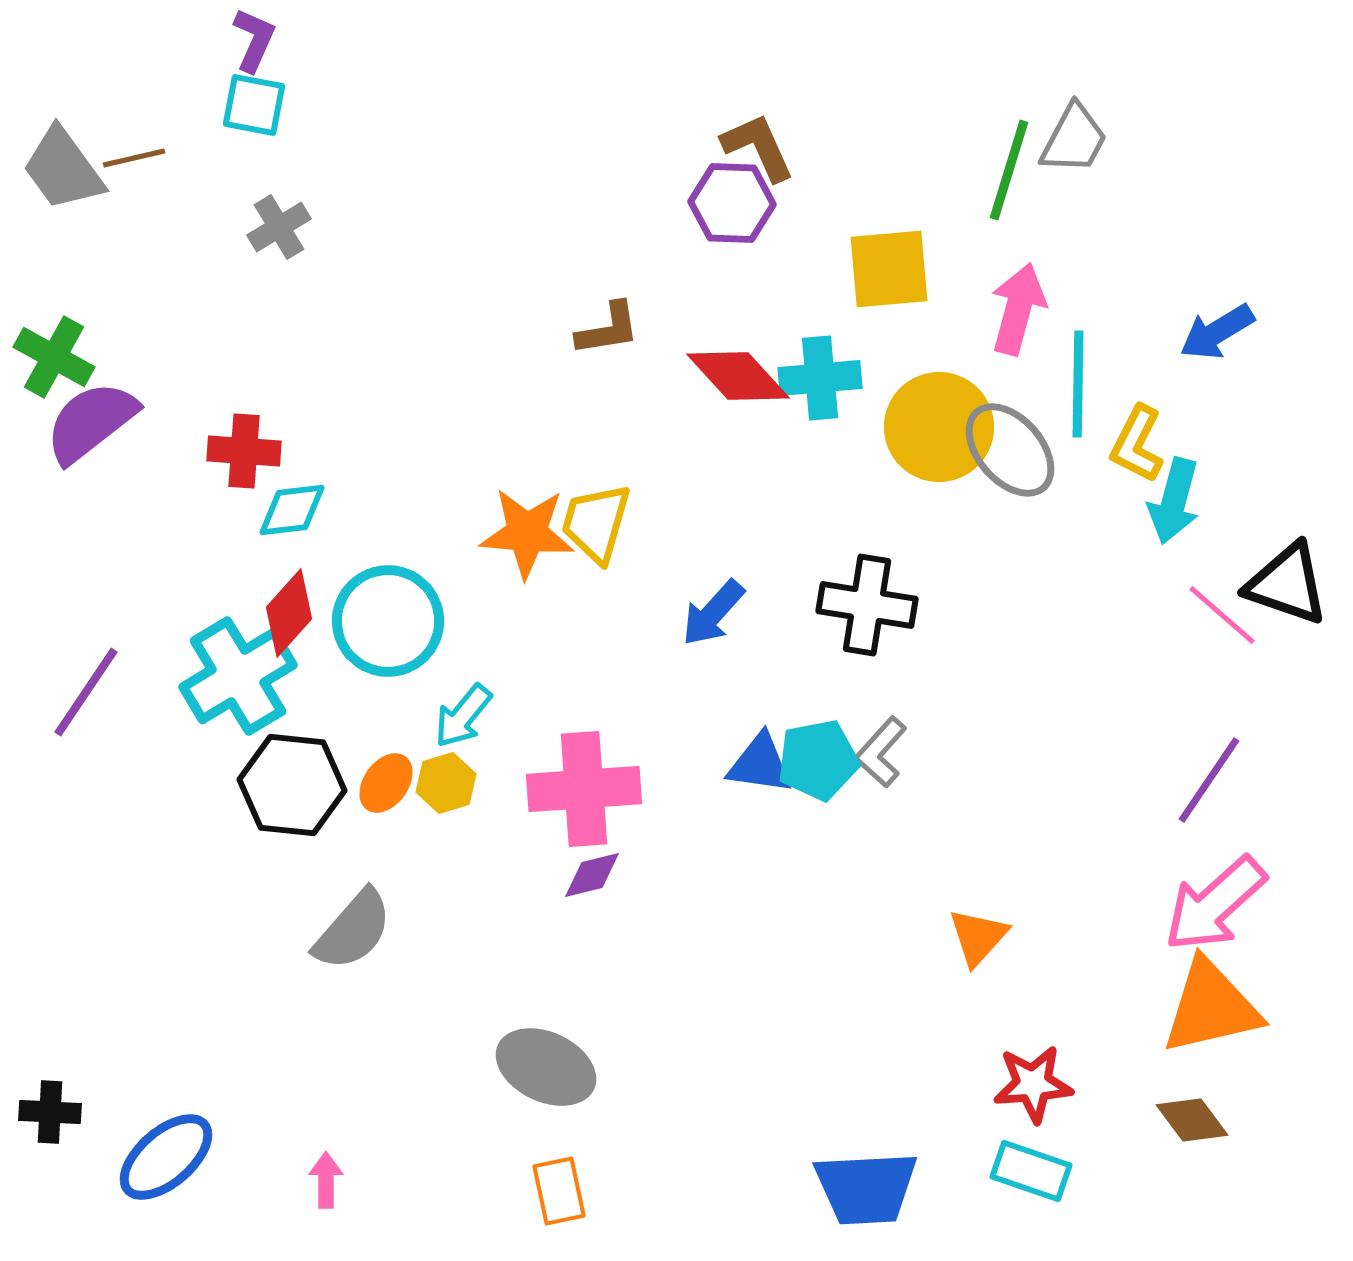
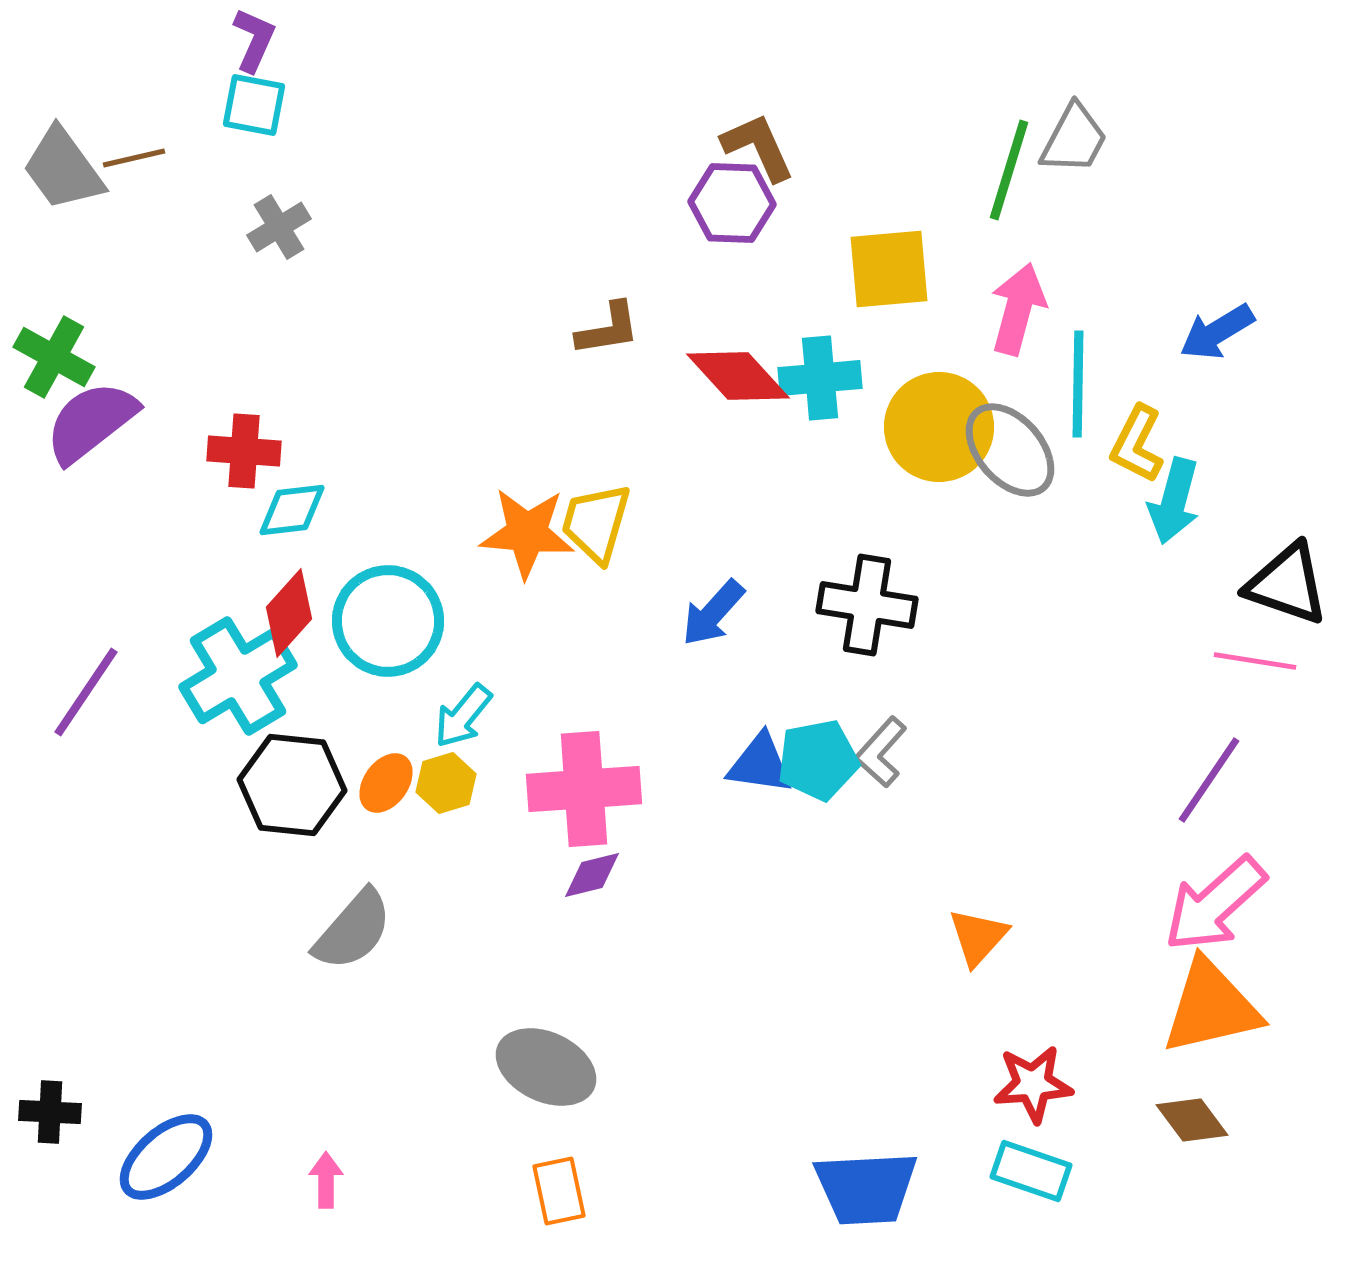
pink line at (1222, 615): moved 33 px right, 46 px down; rotated 32 degrees counterclockwise
